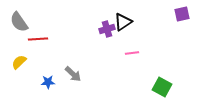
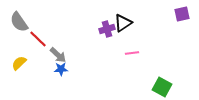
black triangle: moved 1 px down
red line: rotated 48 degrees clockwise
yellow semicircle: moved 1 px down
gray arrow: moved 15 px left, 19 px up
blue star: moved 13 px right, 13 px up
